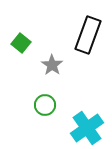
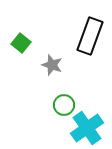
black rectangle: moved 2 px right, 1 px down
gray star: rotated 15 degrees counterclockwise
green circle: moved 19 px right
